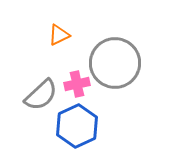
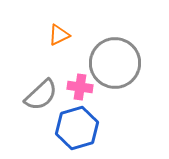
pink cross: moved 3 px right, 3 px down; rotated 20 degrees clockwise
blue hexagon: moved 2 px down; rotated 9 degrees clockwise
